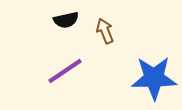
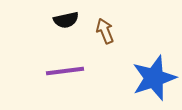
purple line: rotated 27 degrees clockwise
blue star: rotated 18 degrees counterclockwise
